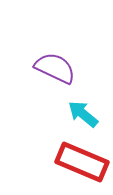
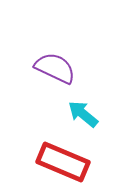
red rectangle: moved 19 px left
